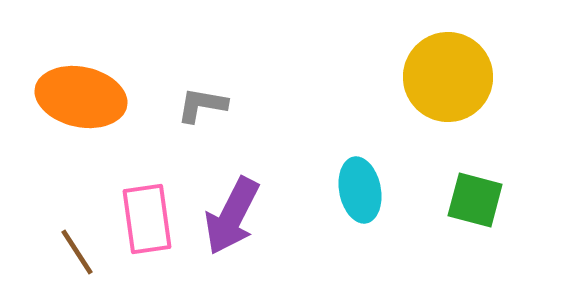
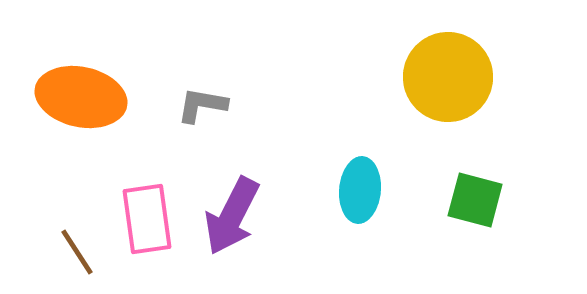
cyan ellipse: rotated 16 degrees clockwise
